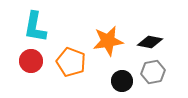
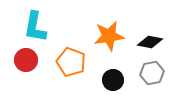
orange star: moved 1 px right, 5 px up
red circle: moved 5 px left, 1 px up
gray hexagon: moved 1 px left, 1 px down
black circle: moved 9 px left, 1 px up
